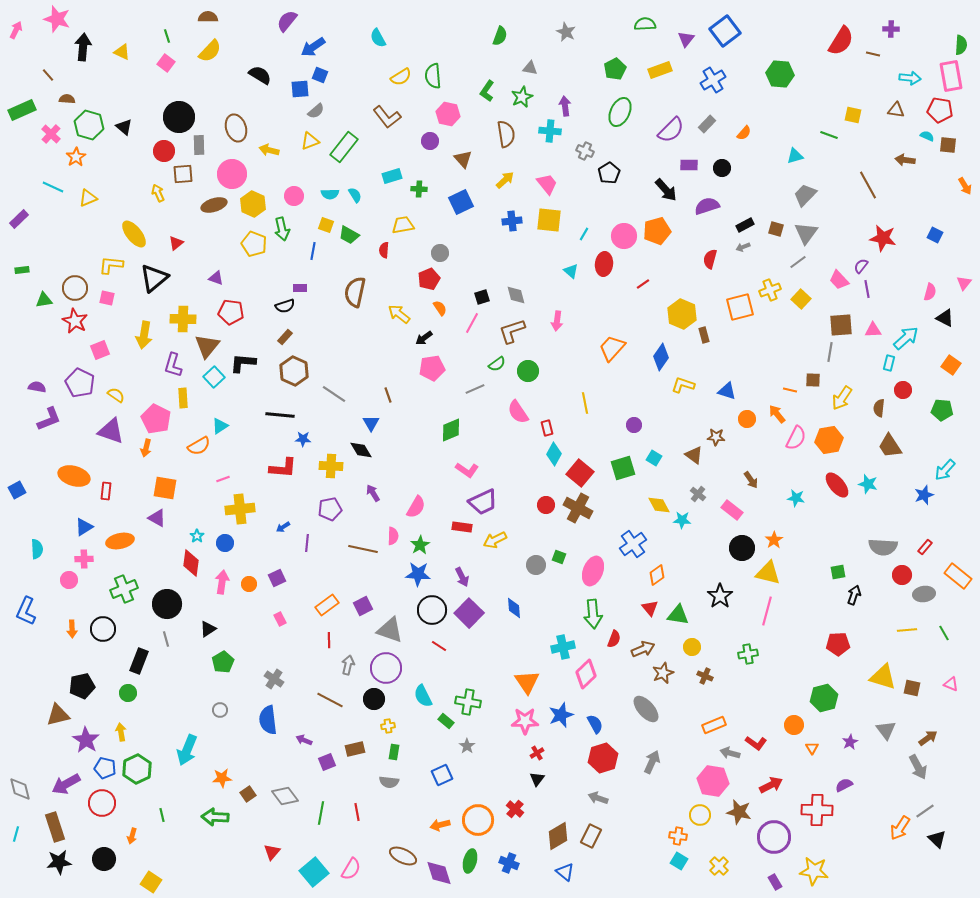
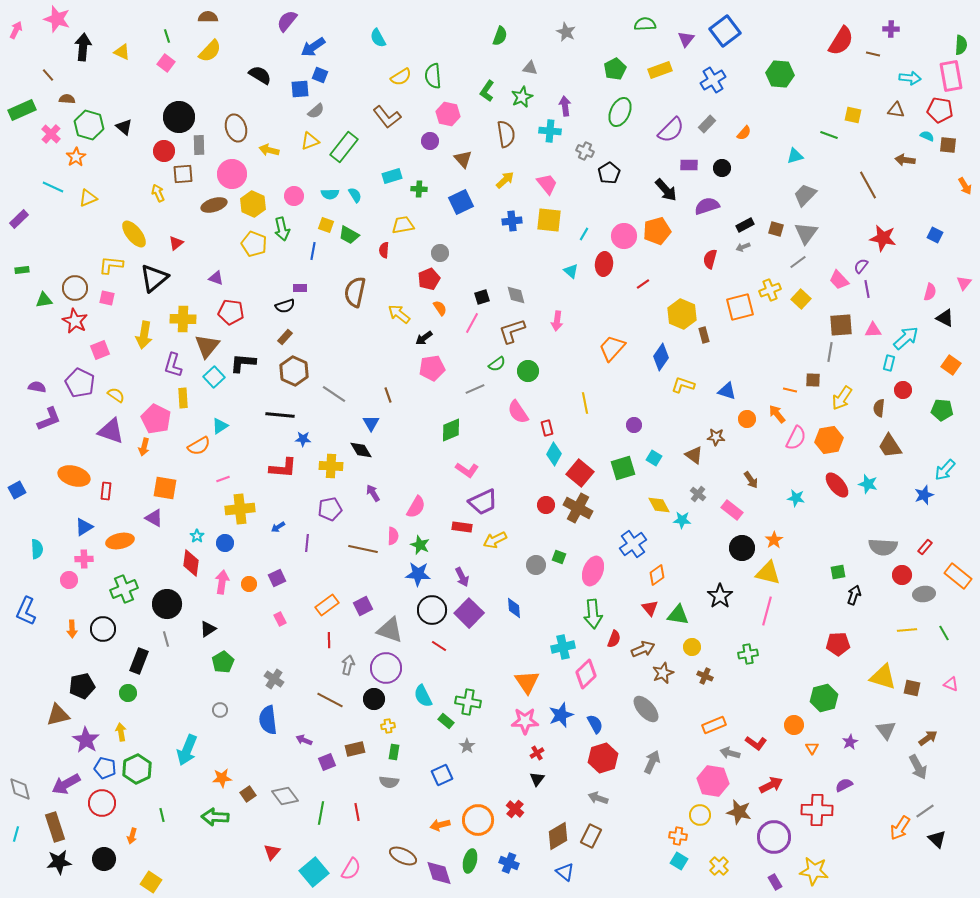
orange arrow at (146, 448): moved 2 px left, 1 px up
purple triangle at (157, 518): moved 3 px left
blue arrow at (283, 527): moved 5 px left
green star at (420, 545): rotated 18 degrees counterclockwise
